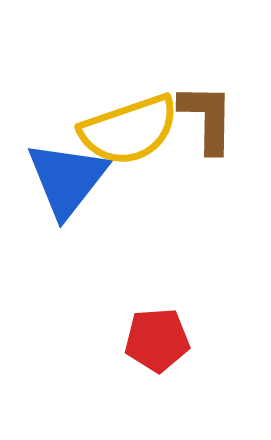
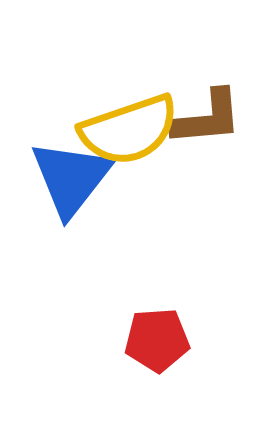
brown L-shape: rotated 84 degrees clockwise
blue triangle: moved 4 px right, 1 px up
